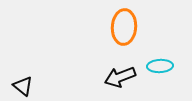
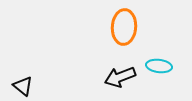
cyan ellipse: moved 1 px left; rotated 10 degrees clockwise
